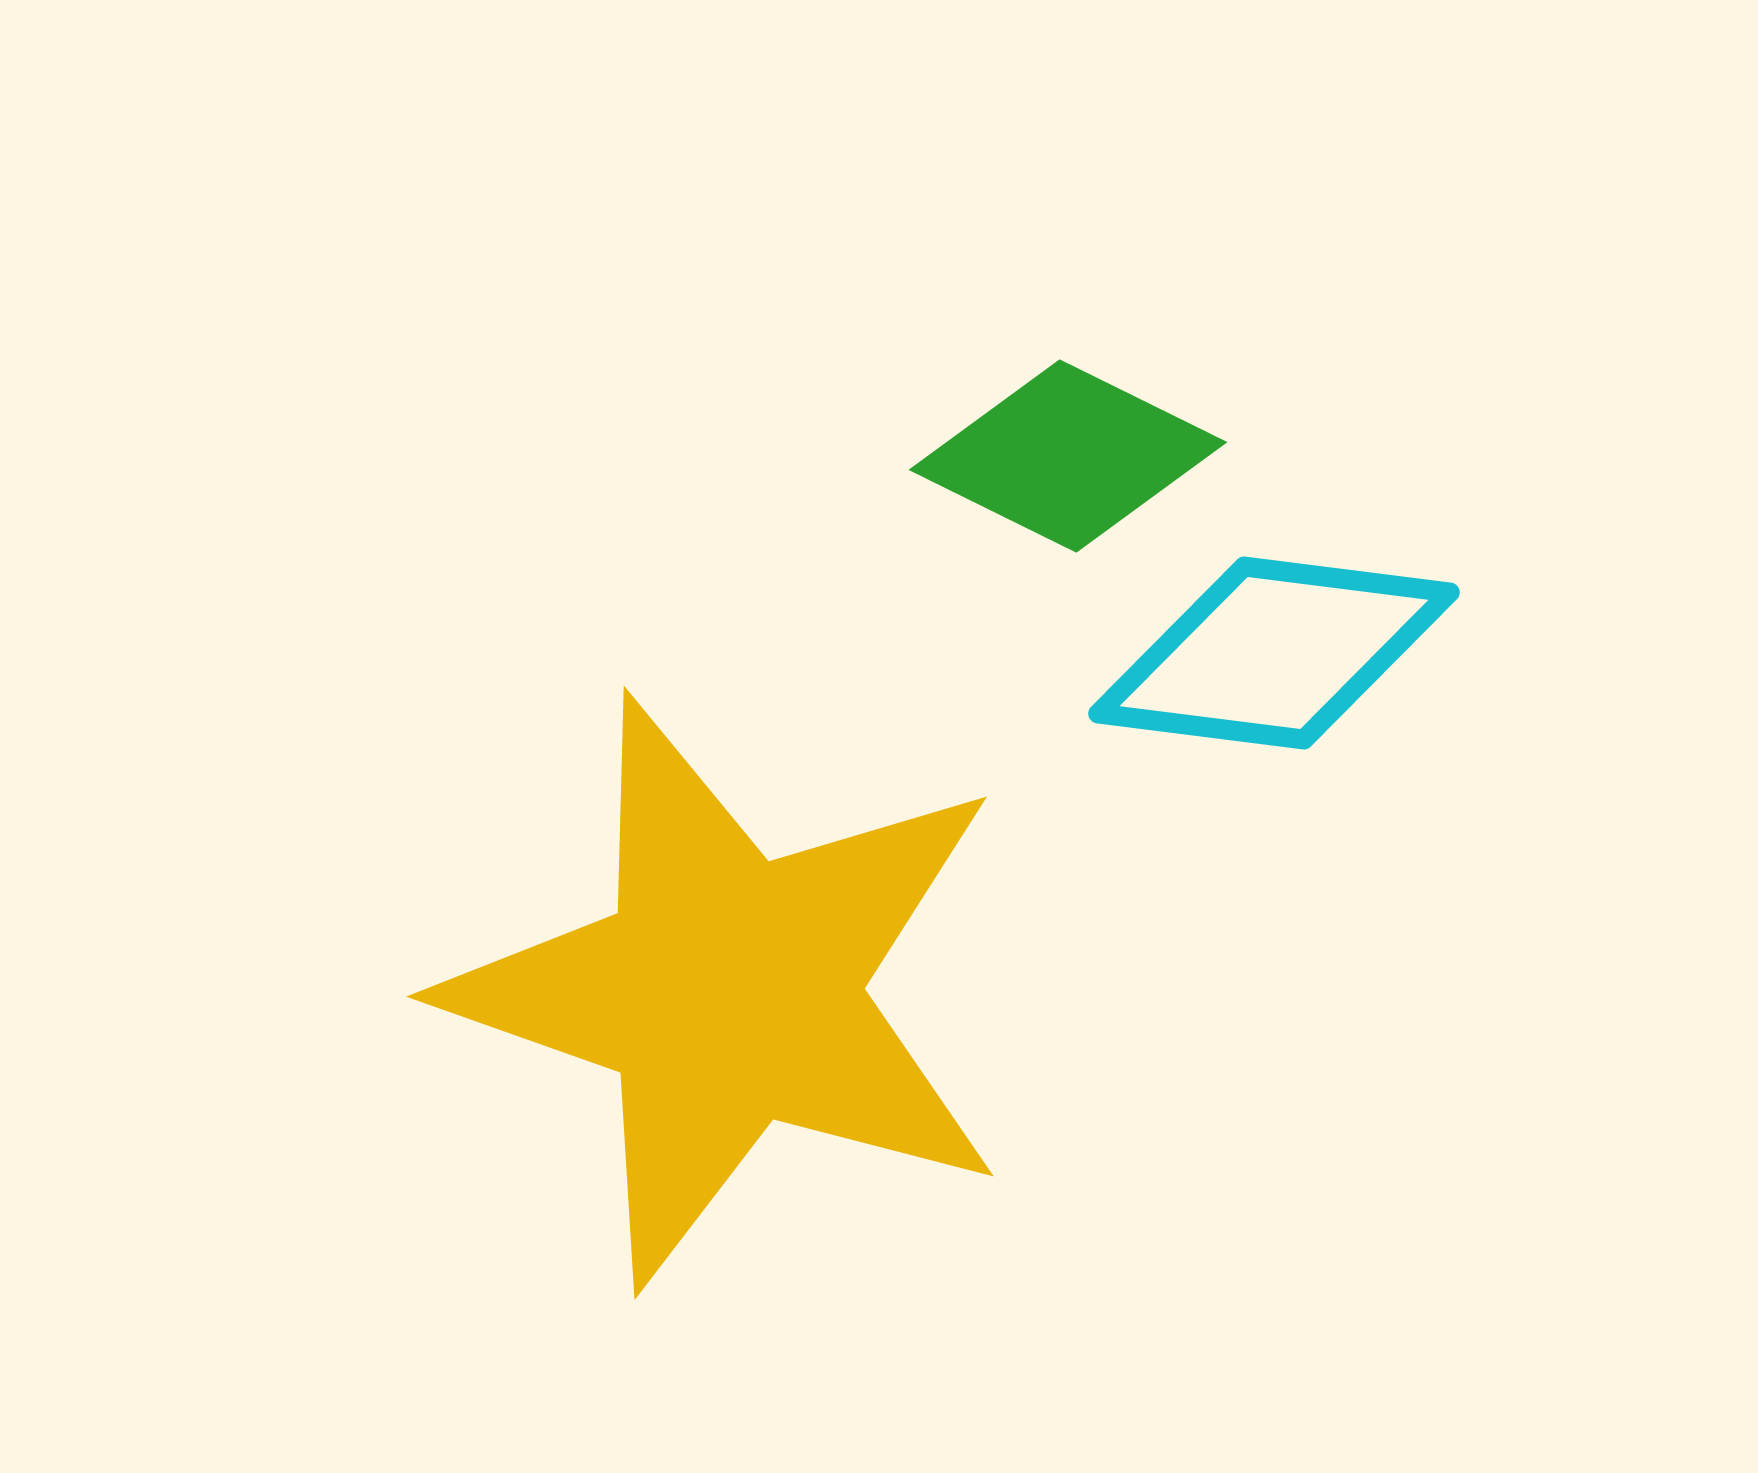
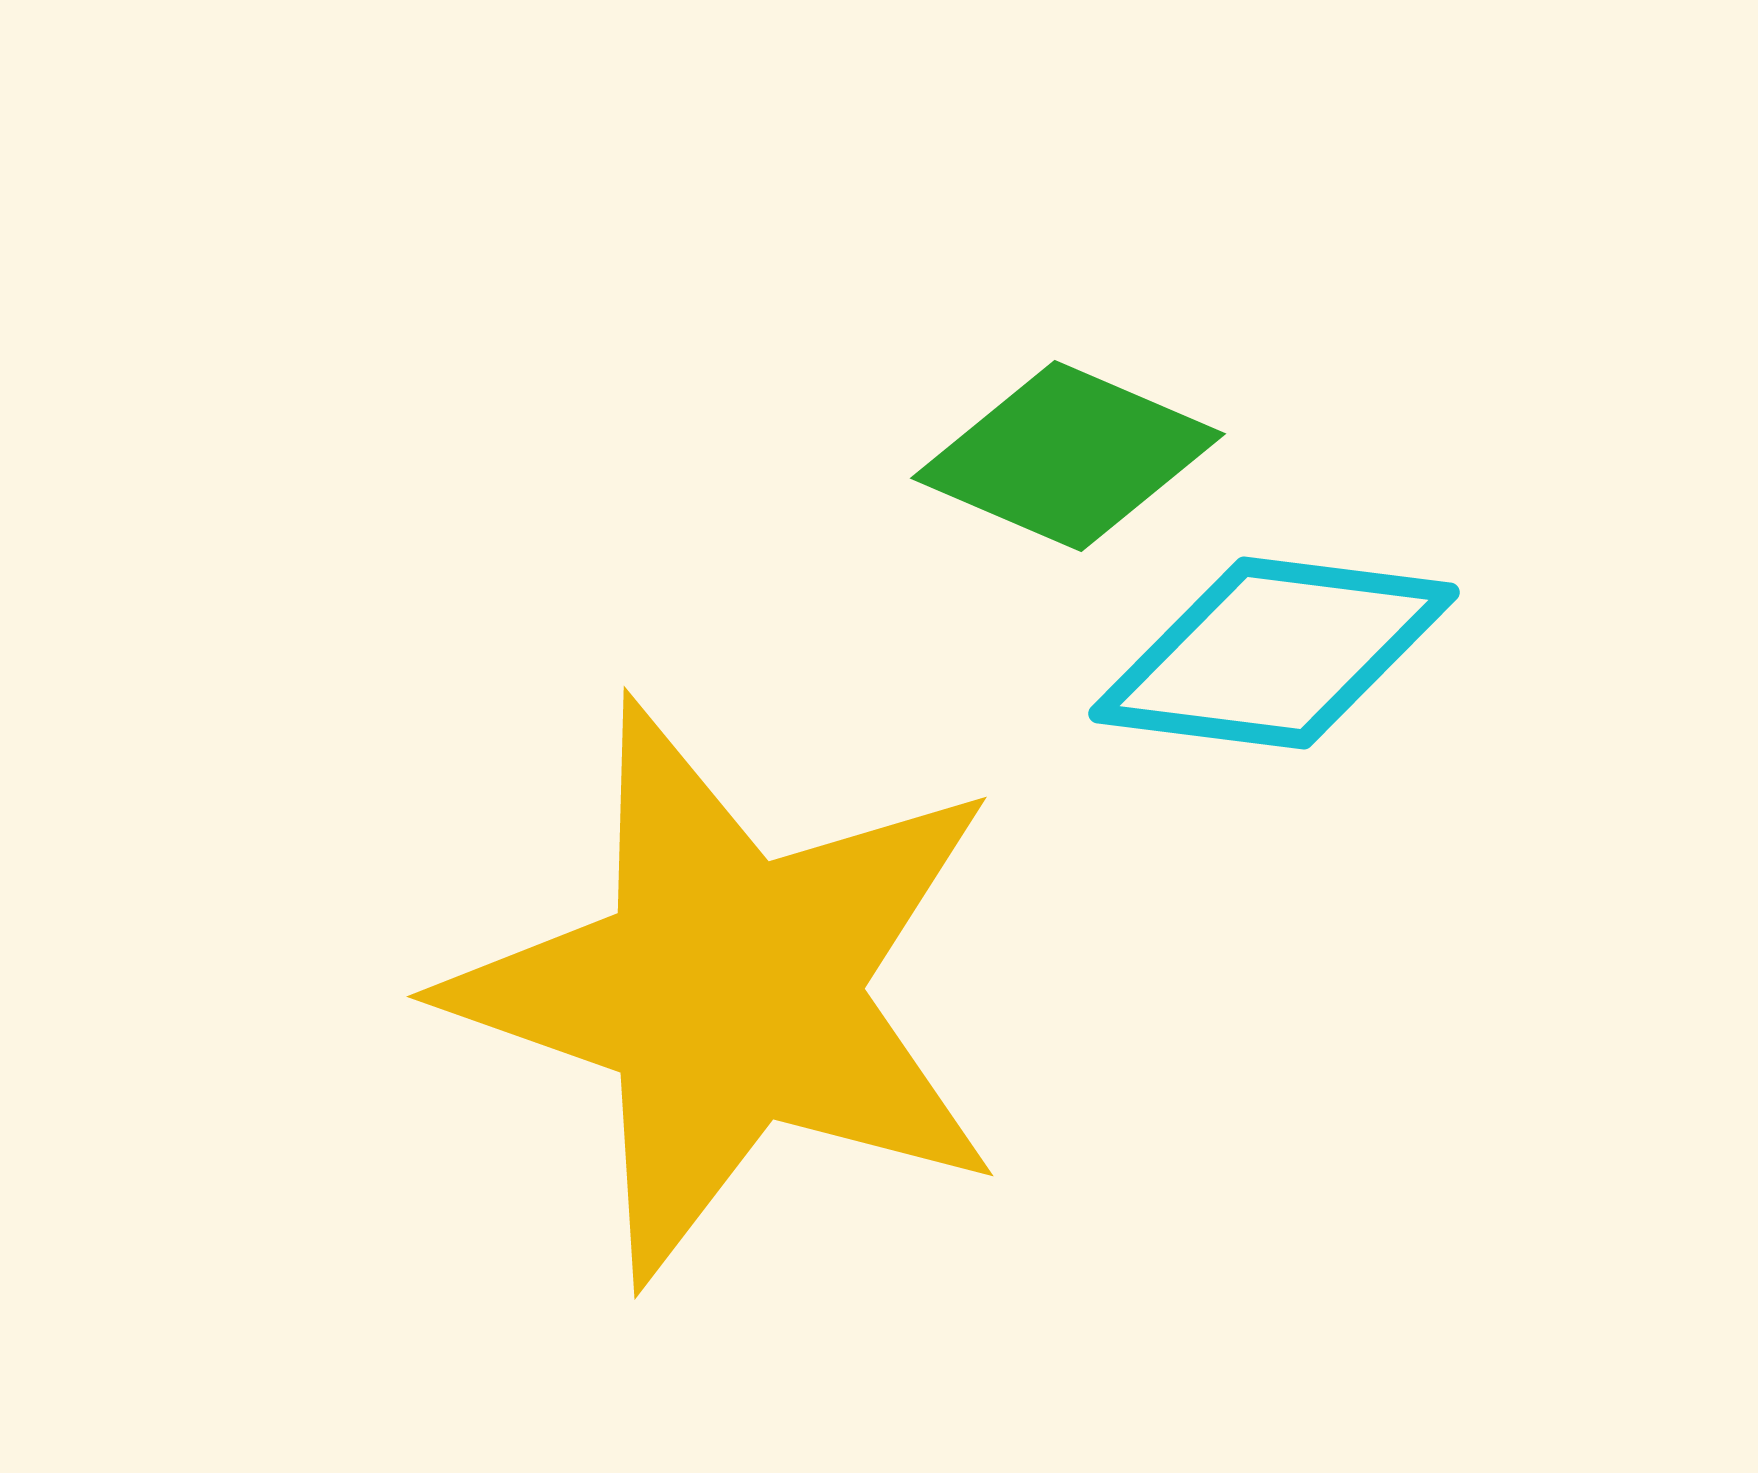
green diamond: rotated 3 degrees counterclockwise
